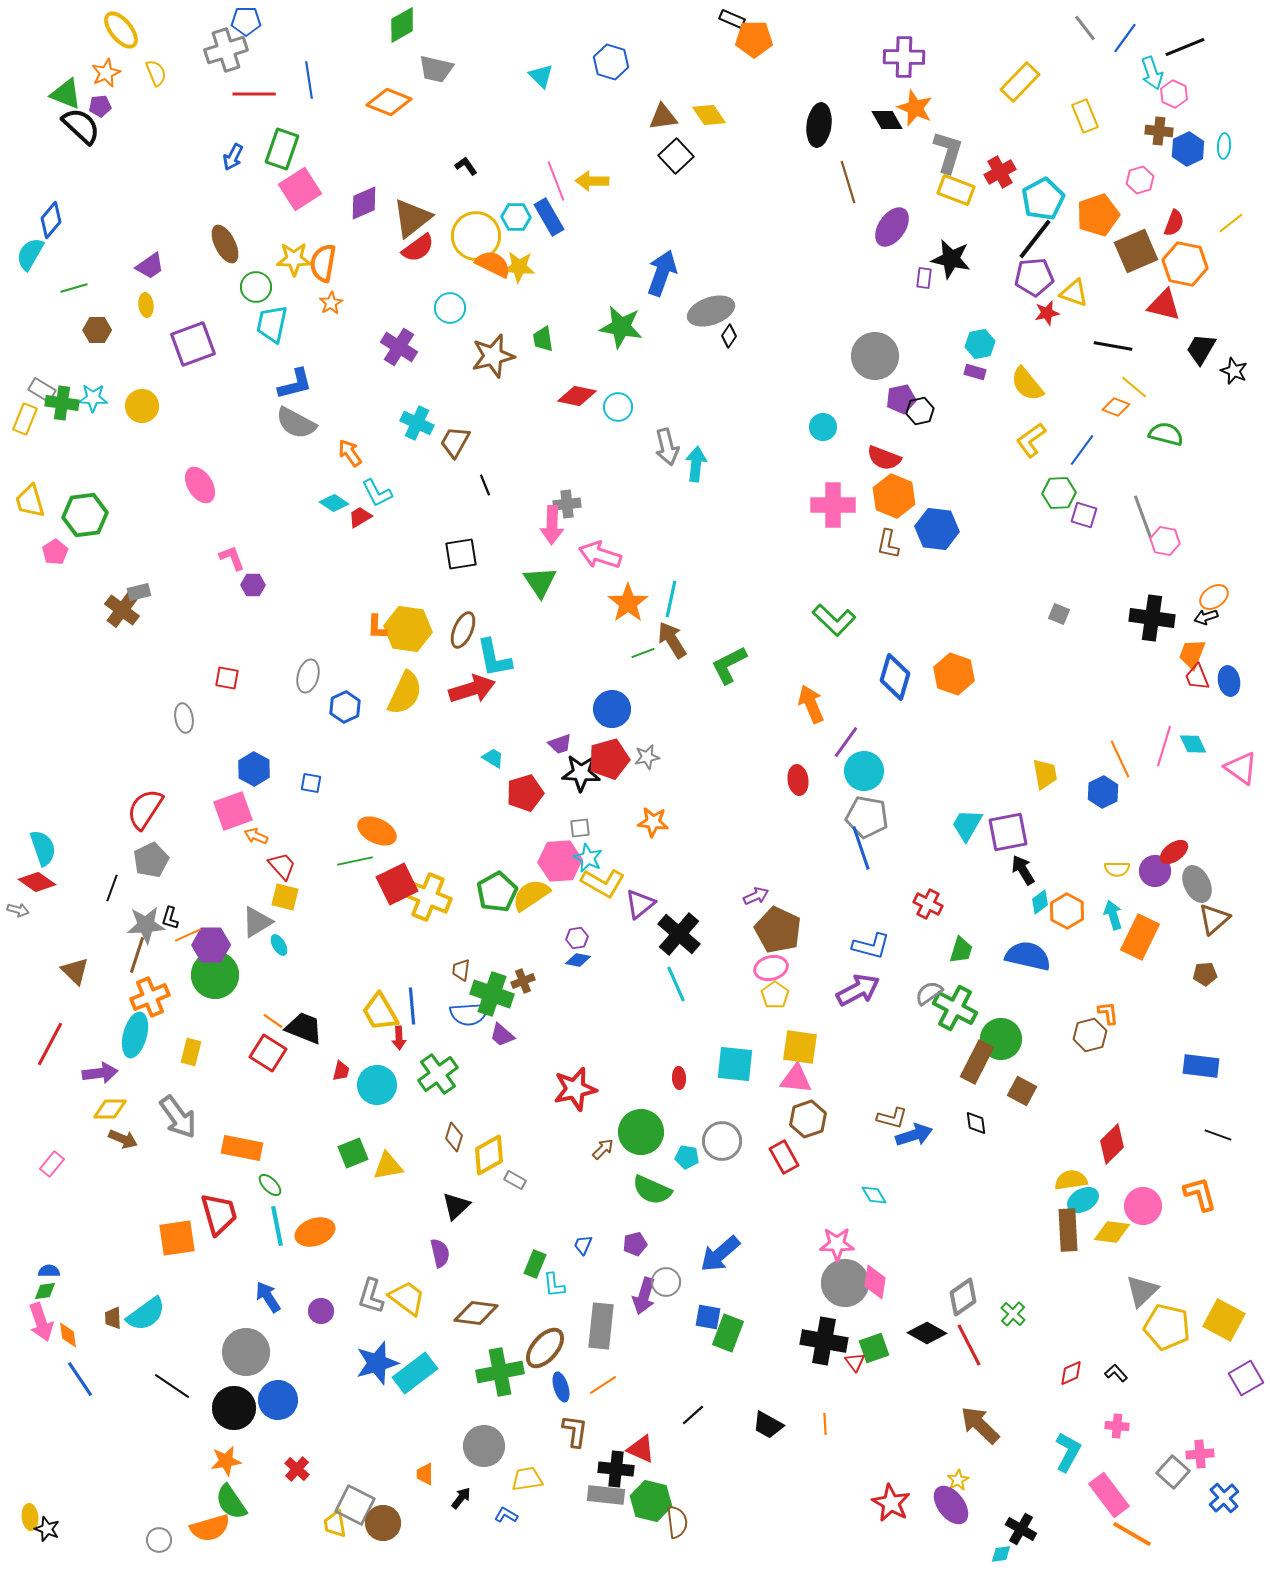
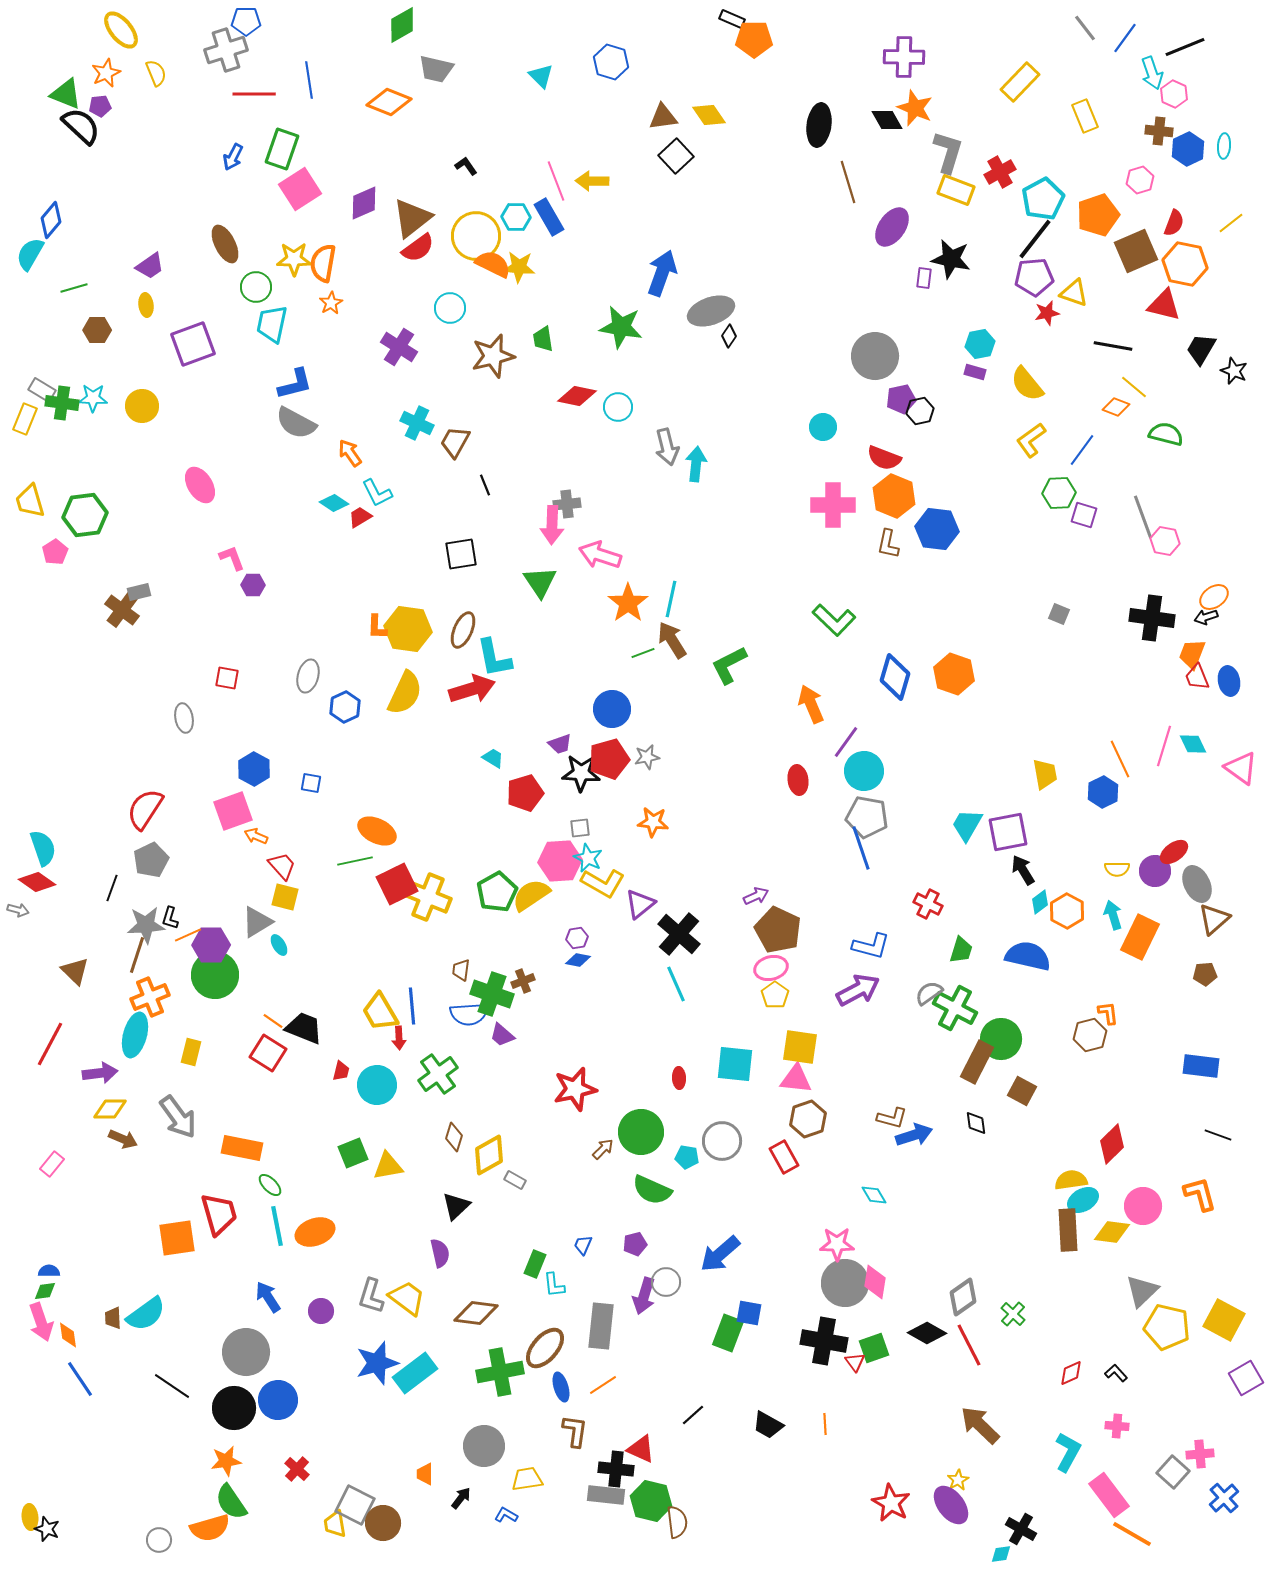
blue square at (708, 1317): moved 41 px right, 4 px up
